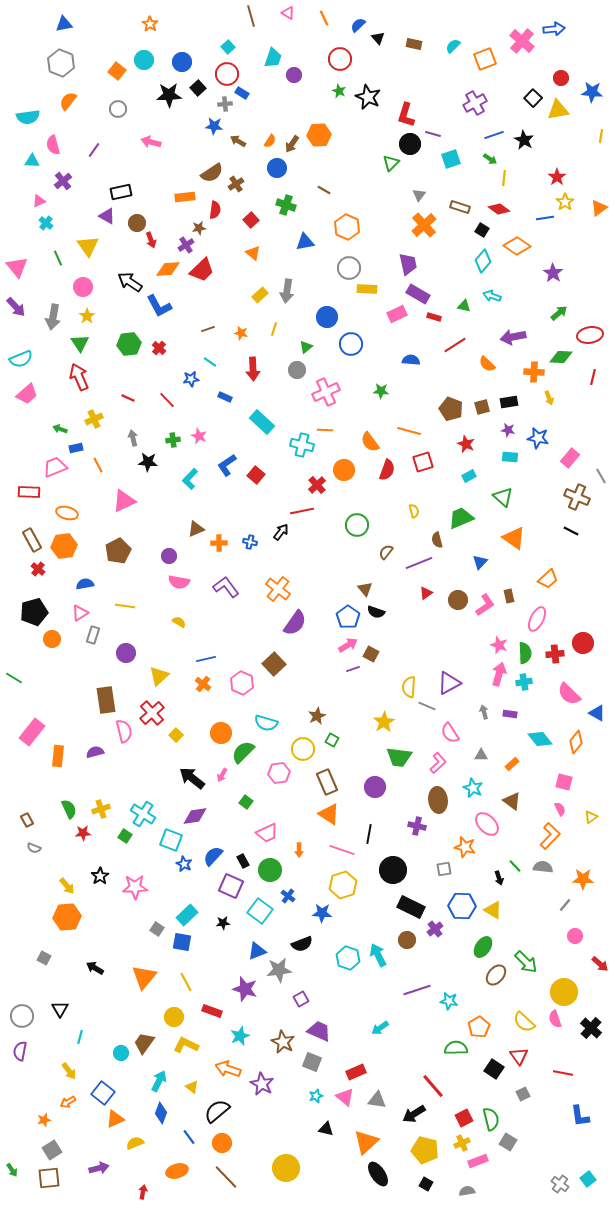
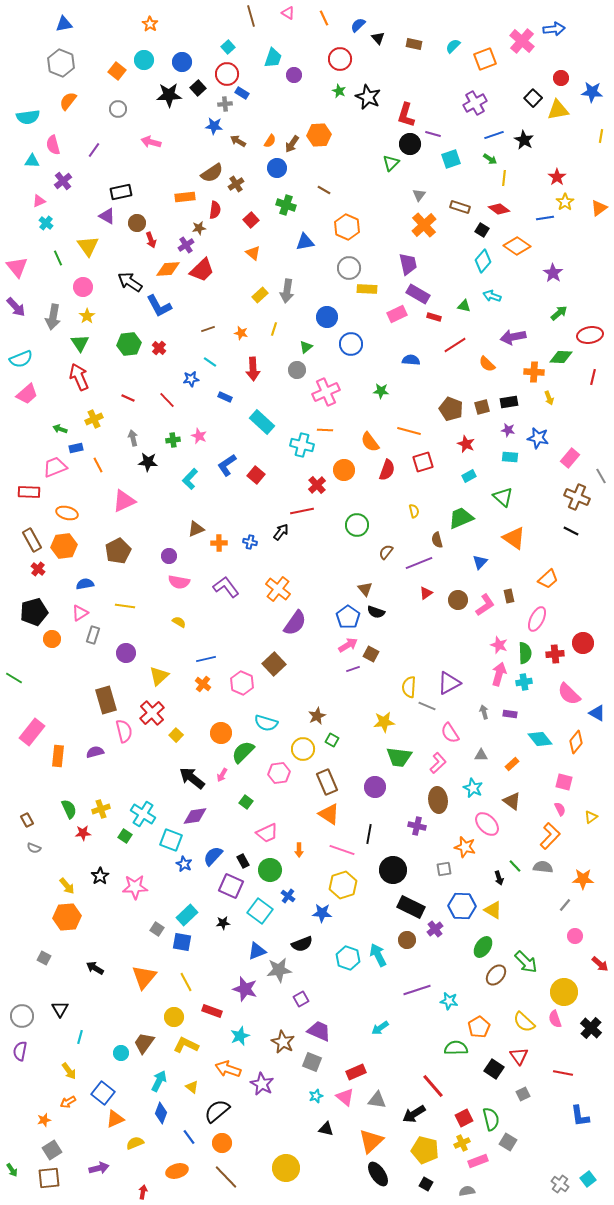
brown rectangle at (106, 700): rotated 8 degrees counterclockwise
yellow star at (384, 722): rotated 25 degrees clockwise
orange triangle at (366, 1142): moved 5 px right, 1 px up
